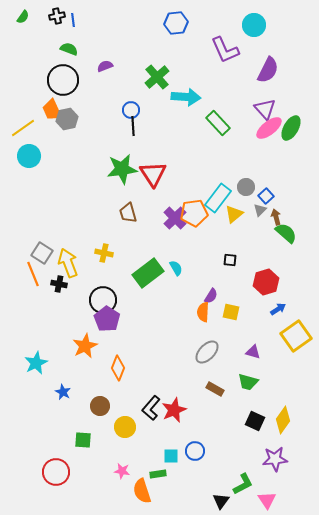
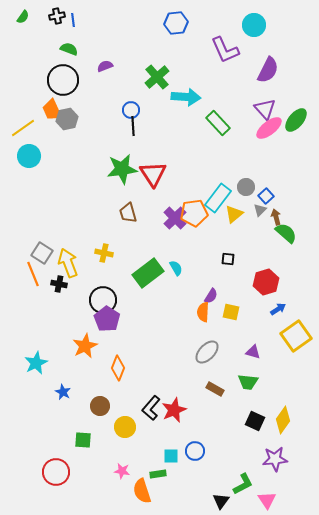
green ellipse at (291, 128): moved 5 px right, 8 px up; rotated 10 degrees clockwise
black square at (230, 260): moved 2 px left, 1 px up
green trapezoid at (248, 382): rotated 10 degrees counterclockwise
